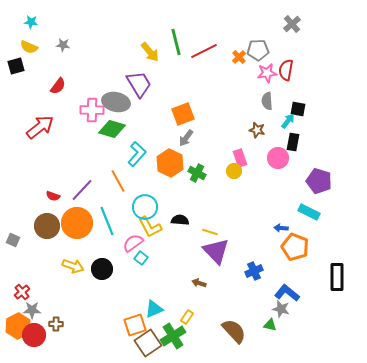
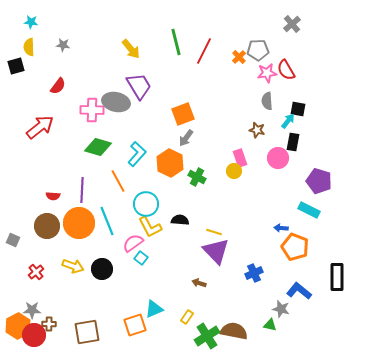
yellow semicircle at (29, 47): rotated 66 degrees clockwise
red line at (204, 51): rotated 36 degrees counterclockwise
yellow arrow at (150, 52): moved 19 px left, 3 px up
red semicircle at (286, 70): rotated 40 degrees counterclockwise
purple trapezoid at (139, 84): moved 2 px down
green diamond at (112, 129): moved 14 px left, 18 px down
green cross at (197, 173): moved 4 px down
purple line at (82, 190): rotated 40 degrees counterclockwise
red semicircle at (53, 196): rotated 16 degrees counterclockwise
cyan circle at (145, 207): moved 1 px right, 3 px up
cyan rectangle at (309, 212): moved 2 px up
orange circle at (77, 223): moved 2 px right
yellow line at (210, 232): moved 4 px right
blue cross at (254, 271): moved 2 px down
red cross at (22, 292): moved 14 px right, 20 px up
blue L-shape at (287, 293): moved 12 px right, 2 px up
brown cross at (56, 324): moved 7 px left
brown semicircle at (234, 331): rotated 36 degrees counterclockwise
green cross at (173, 336): moved 34 px right
brown square at (148, 343): moved 61 px left, 11 px up; rotated 24 degrees clockwise
